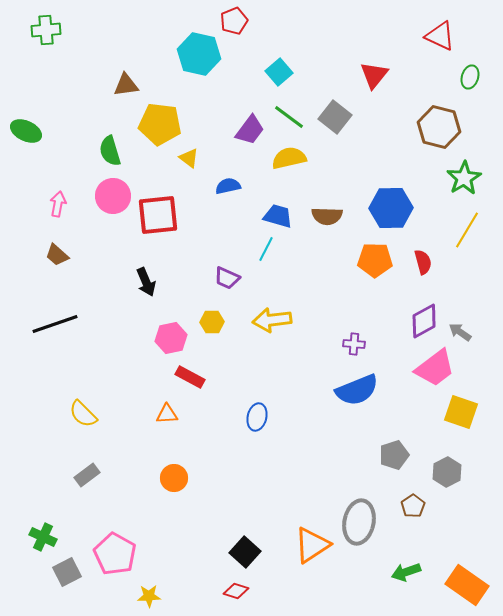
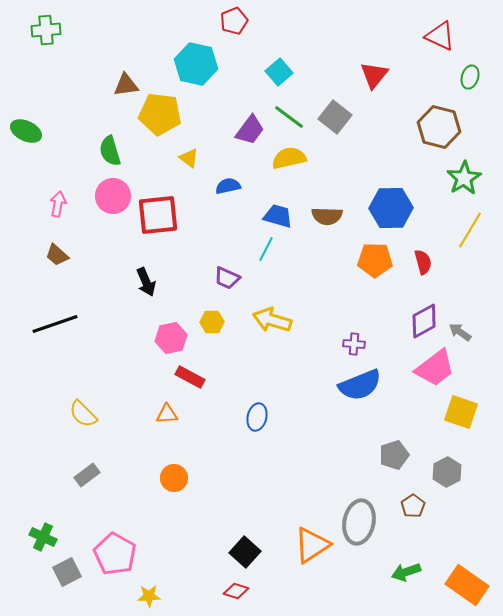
cyan hexagon at (199, 54): moved 3 px left, 10 px down
yellow pentagon at (160, 124): moved 10 px up
yellow line at (467, 230): moved 3 px right
yellow arrow at (272, 320): rotated 24 degrees clockwise
blue semicircle at (357, 390): moved 3 px right, 5 px up
